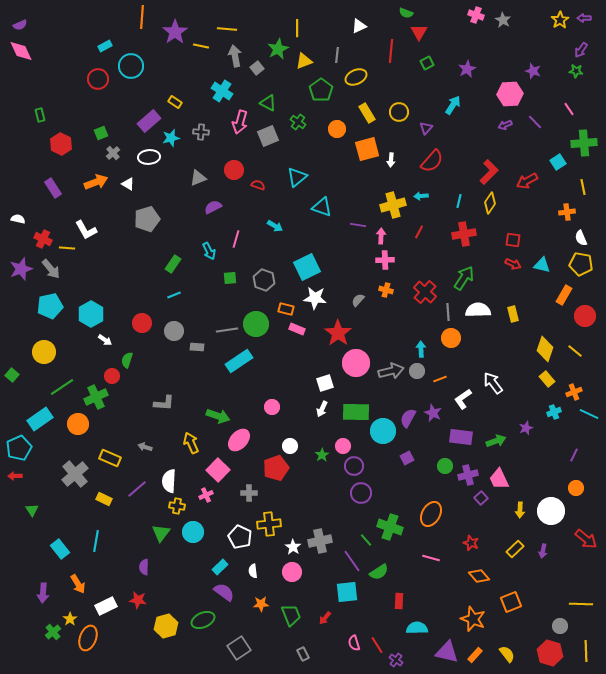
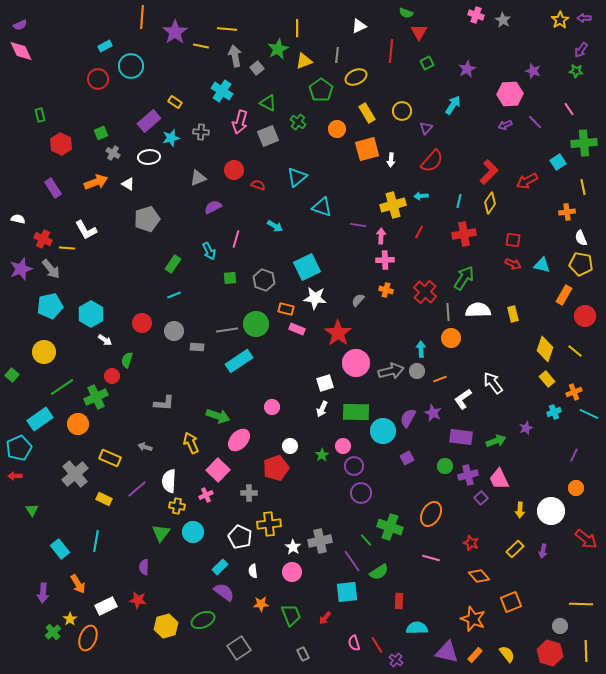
yellow circle at (399, 112): moved 3 px right, 1 px up
gray cross at (113, 153): rotated 16 degrees counterclockwise
